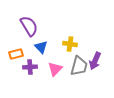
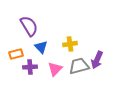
yellow cross: rotated 16 degrees counterclockwise
purple arrow: moved 2 px right, 1 px up
gray trapezoid: rotated 120 degrees counterclockwise
